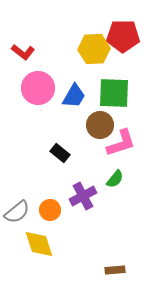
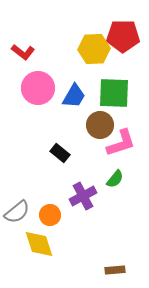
orange circle: moved 5 px down
